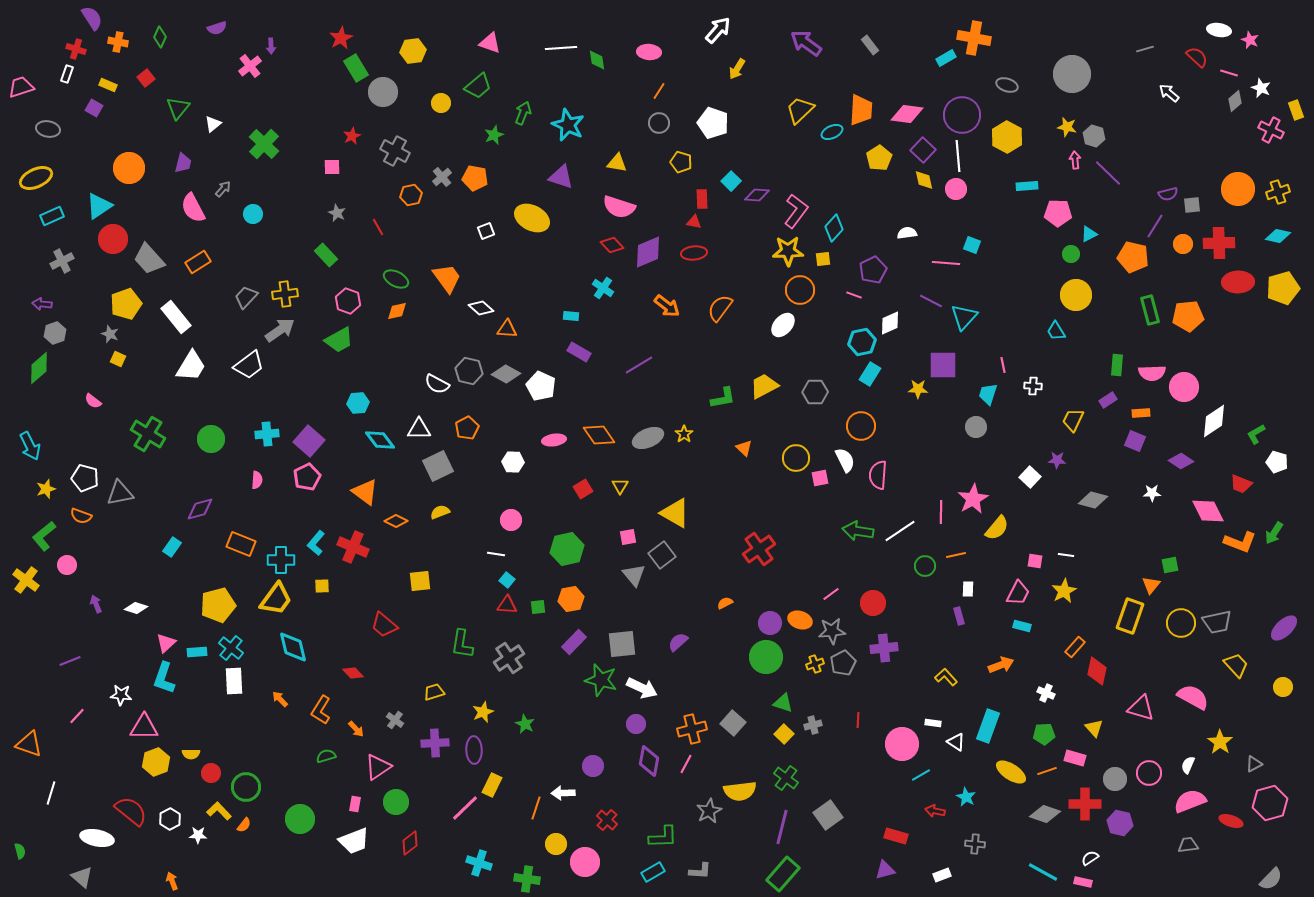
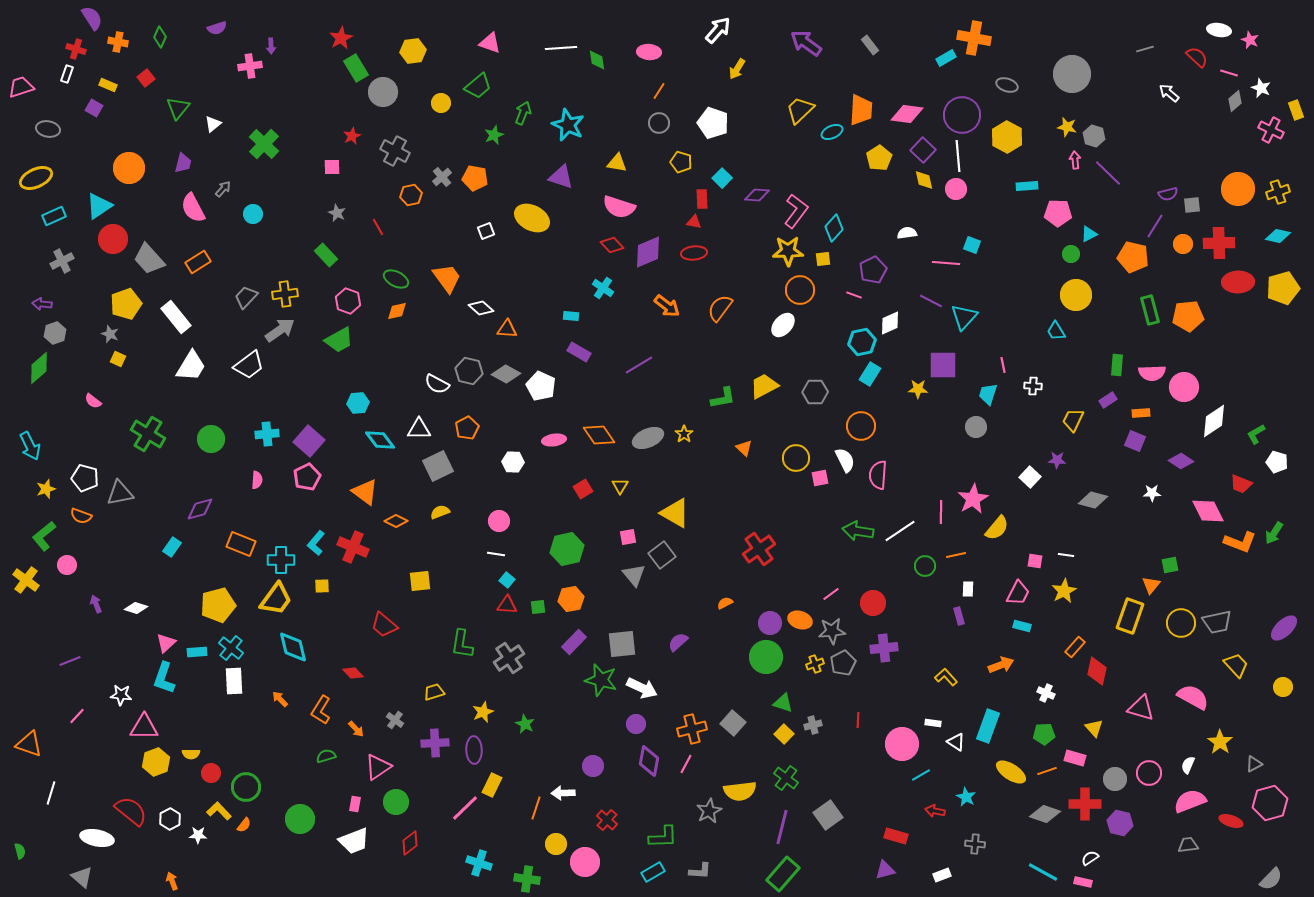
pink cross at (250, 66): rotated 30 degrees clockwise
cyan square at (731, 181): moved 9 px left, 3 px up
cyan rectangle at (52, 216): moved 2 px right
pink circle at (511, 520): moved 12 px left, 1 px down
